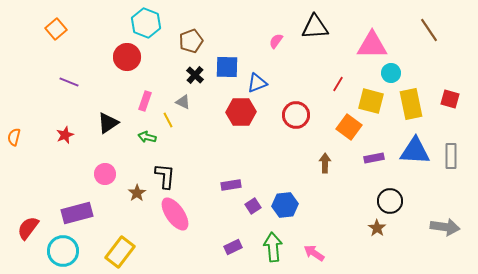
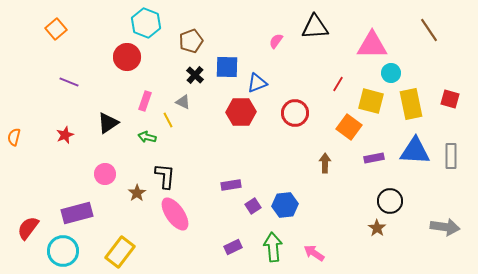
red circle at (296, 115): moved 1 px left, 2 px up
